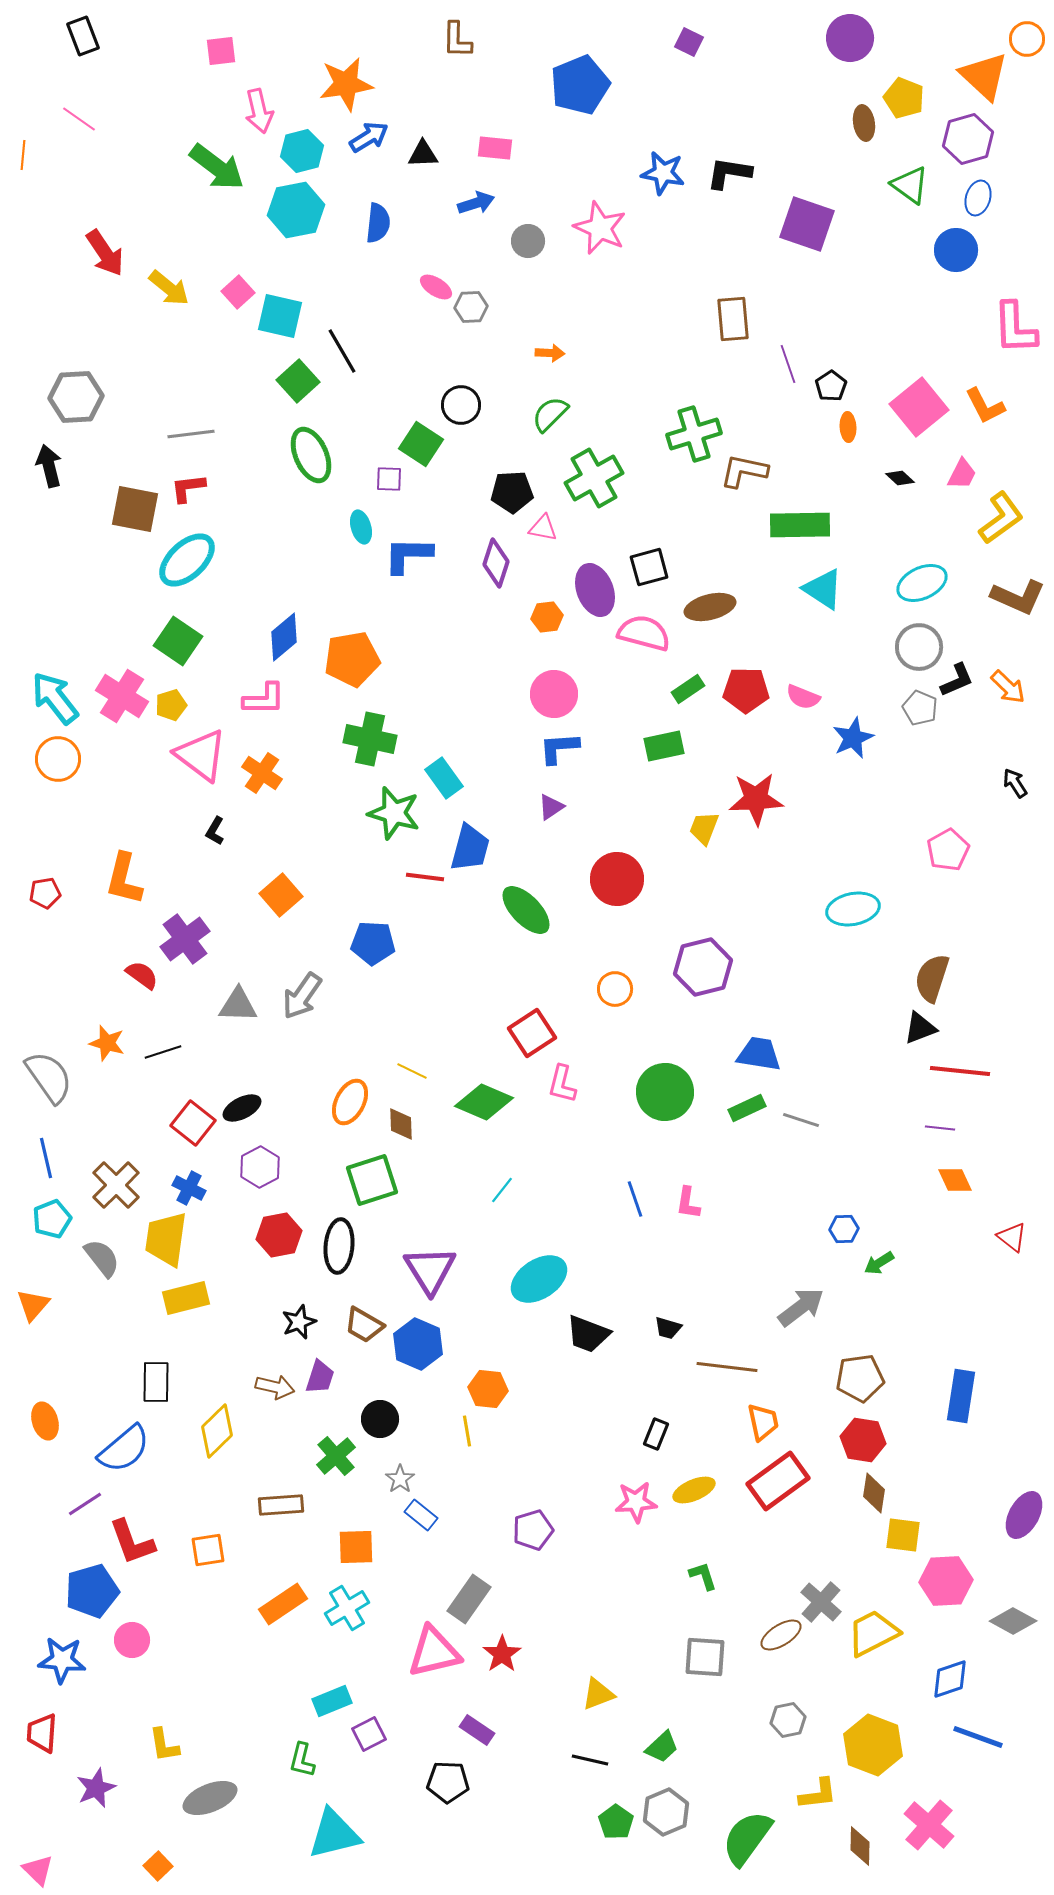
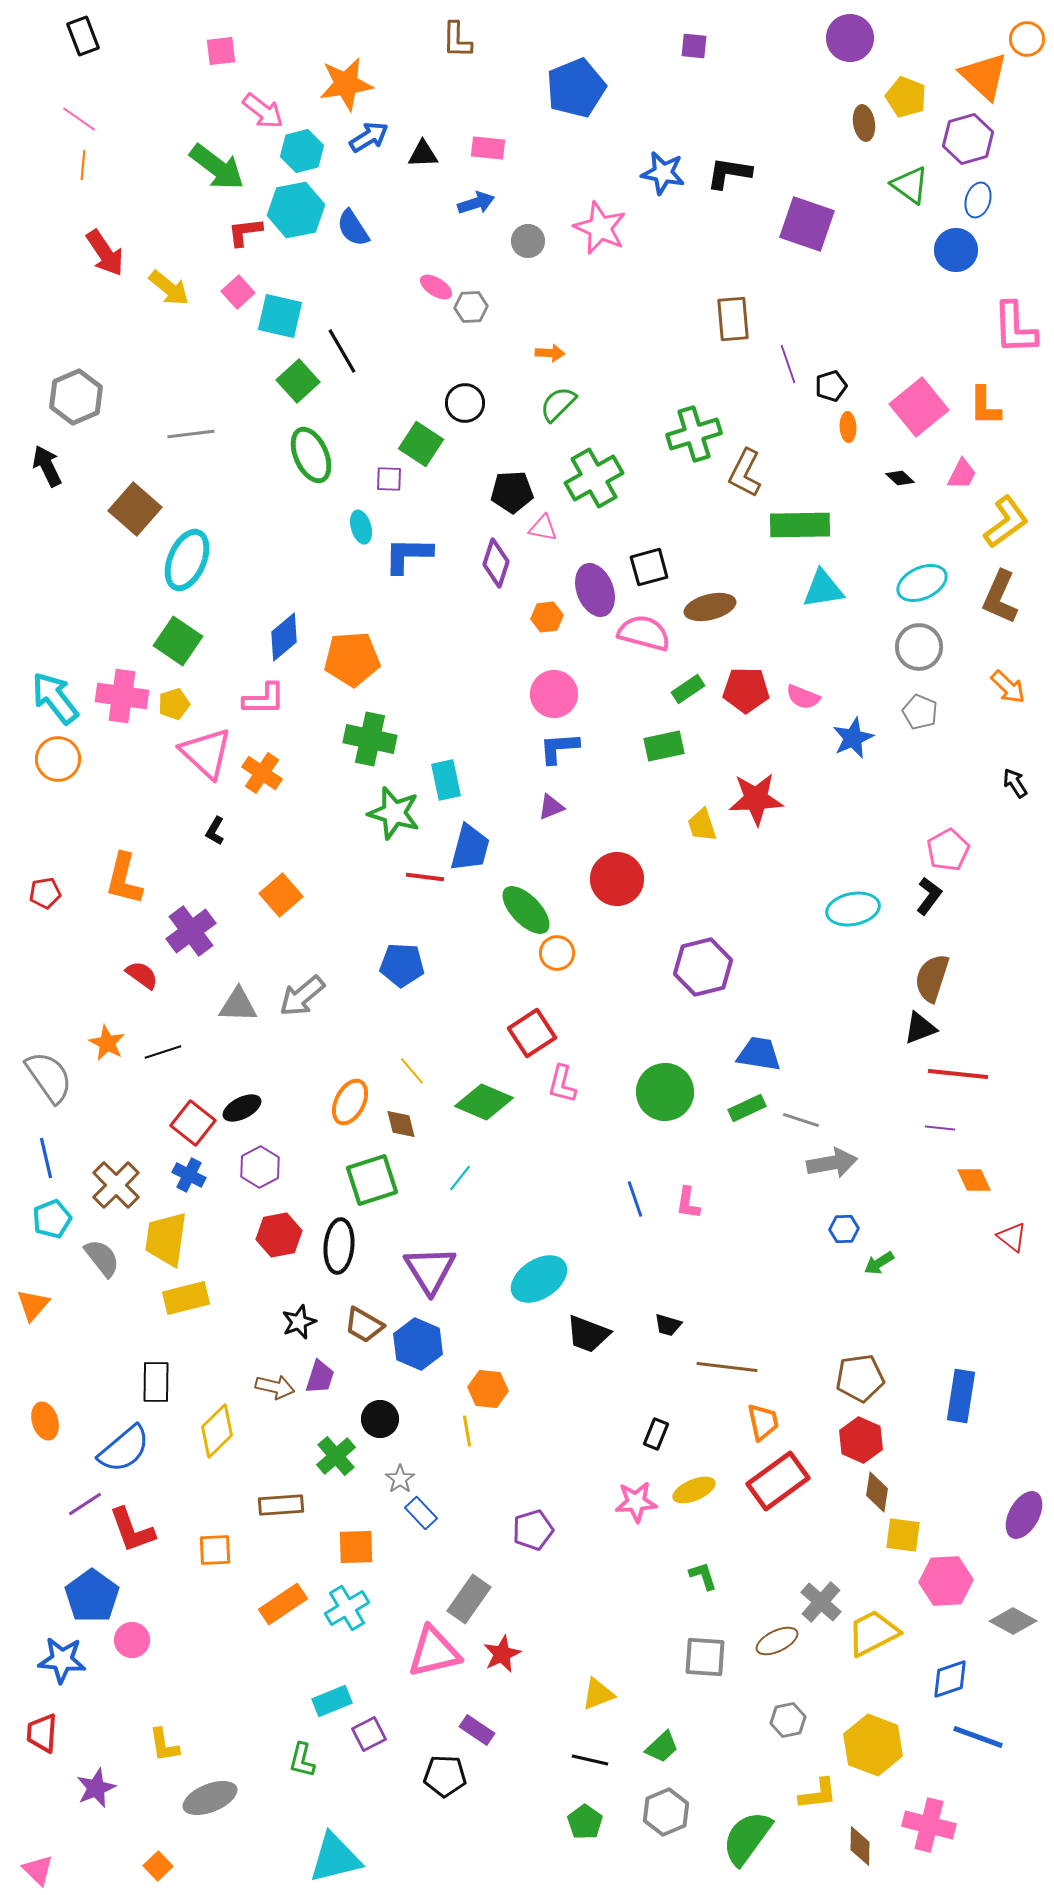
purple square at (689, 42): moved 5 px right, 4 px down; rotated 20 degrees counterclockwise
blue pentagon at (580, 85): moved 4 px left, 3 px down
yellow pentagon at (904, 98): moved 2 px right, 1 px up
pink arrow at (259, 111): moved 4 px right; rotated 39 degrees counterclockwise
pink rectangle at (495, 148): moved 7 px left
orange line at (23, 155): moved 60 px right, 10 px down
blue ellipse at (978, 198): moved 2 px down
blue semicircle at (378, 223): moved 25 px left, 5 px down; rotated 141 degrees clockwise
black pentagon at (831, 386): rotated 16 degrees clockwise
gray hexagon at (76, 397): rotated 20 degrees counterclockwise
black circle at (461, 405): moved 4 px right, 2 px up
orange L-shape at (985, 406): rotated 27 degrees clockwise
green semicircle at (550, 414): moved 8 px right, 10 px up
black arrow at (49, 466): moved 2 px left; rotated 12 degrees counterclockwise
brown L-shape at (744, 471): moved 1 px right, 2 px down; rotated 75 degrees counterclockwise
red L-shape at (188, 488): moved 57 px right, 256 px up
brown square at (135, 509): rotated 30 degrees clockwise
yellow L-shape at (1001, 518): moved 5 px right, 4 px down
cyan ellipse at (187, 560): rotated 24 degrees counterclockwise
cyan triangle at (823, 589): rotated 42 degrees counterclockwise
brown L-shape at (1018, 597): moved 18 px left; rotated 90 degrees clockwise
orange pentagon at (352, 659): rotated 6 degrees clockwise
black L-shape at (957, 680): moved 28 px left, 216 px down; rotated 30 degrees counterclockwise
pink cross at (122, 696): rotated 24 degrees counterclockwise
yellow pentagon at (171, 705): moved 3 px right, 1 px up
gray pentagon at (920, 708): moved 4 px down
pink triangle at (201, 755): moved 5 px right, 2 px up; rotated 6 degrees clockwise
cyan rectangle at (444, 778): moved 2 px right, 2 px down; rotated 24 degrees clockwise
purple triangle at (551, 807): rotated 12 degrees clockwise
yellow trapezoid at (704, 828): moved 2 px left, 3 px up; rotated 39 degrees counterclockwise
purple cross at (185, 939): moved 6 px right, 8 px up
blue pentagon at (373, 943): moved 29 px right, 22 px down
orange circle at (615, 989): moved 58 px left, 36 px up
gray arrow at (302, 996): rotated 15 degrees clockwise
orange star at (107, 1043): rotated 12 degrees clockwise
yellow line at (412, 1071): rotated 24 degrees clockwise
red line at (960, 1071): moved 2 px left, 3 px down
brown diamond at (401, 1124): rotated 12 degrees counterclockwise
orange diamond at (955, 1180): moved 19 px right
blue cross at (189, 1188): moved 13 px up
cyan line at (502, 1190): moved 42 px left, 12 px up
gray arrow at (801, 1307): moved 31 px right, 144 px up; rotated 27 degrees clockwise
black trapezoid at (668, 1328): moved 3 px up
red hexagon at (863, 1440): moved 2 px left; rotated 15 degrees clockwise
brown diamond at (874, 1493): moved 3 px right, 1 px up
blue rectangle at (421, 1515): moved 2 px up; rotated 8 degrees clockwise
red L-shape at (132, 1542): moved 12 px up
orange square at (208, 1550): moved 7 px right; rotated 6 degrees clockwise
blue pentagon at (92, 1591): moved 5 px down; rotated 20 degrees counterclockwise
brown ellipse at (781, 1635): moved 4 px left, 6 px down; rotated 6 degrees clockwise
red star at (502, 1654): rotated 9 degrees clockwise
black pentagon at (448, 1782): moved 3 px left, 6 px up
green pentagon at (616, 1822): moved 31 px left
pink cross at (929, 1825): rotated 27 degrees counterclockwise
cyan triangle at (334, 1834): moved 1 px right, 24 px down
